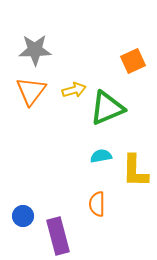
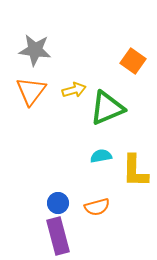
gray star: rotated 8 degrees clockwise
orange square: rotated 30 degrees counterclockwise
orange semicircle: moved 3 px down; rotated 105 degrees counterclockwise
blue circle: moved 35 px right, 13 px up
